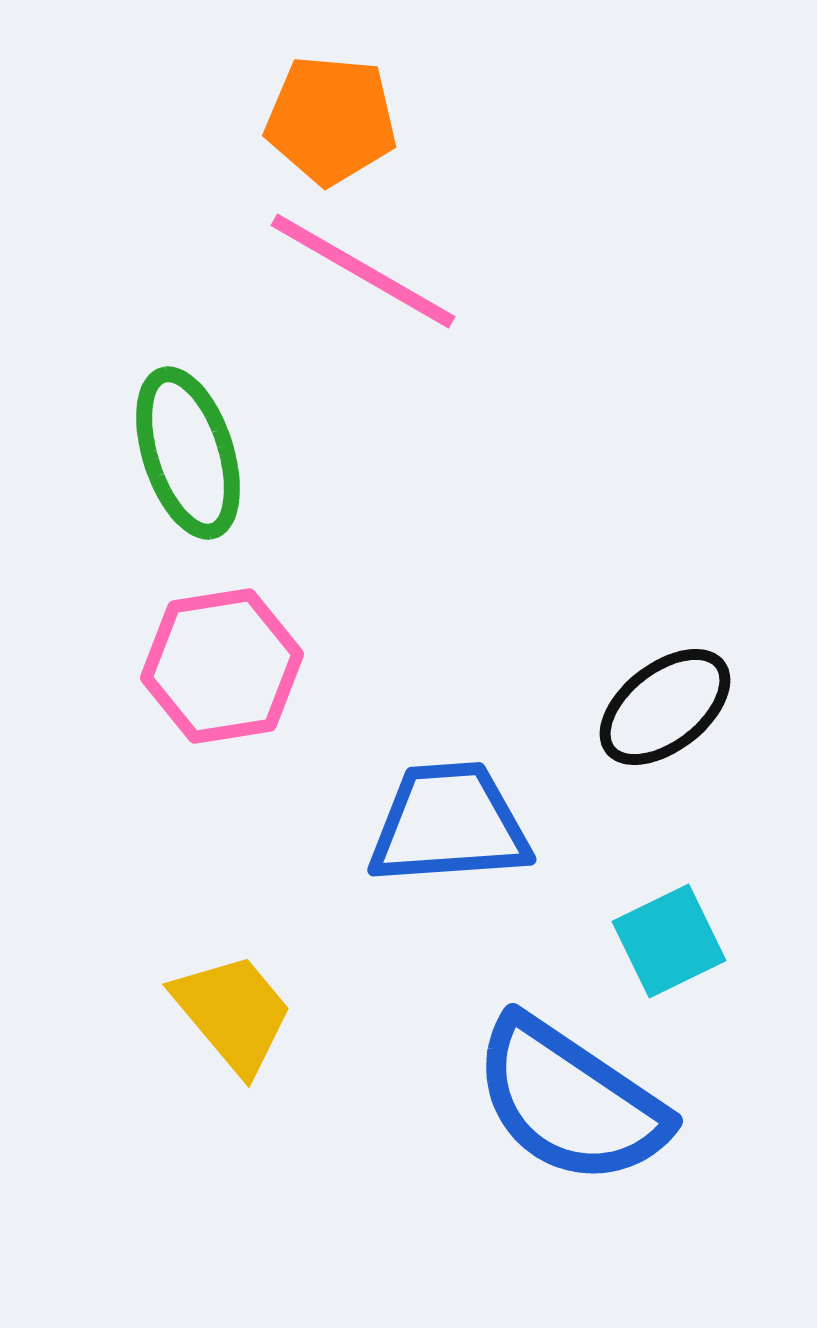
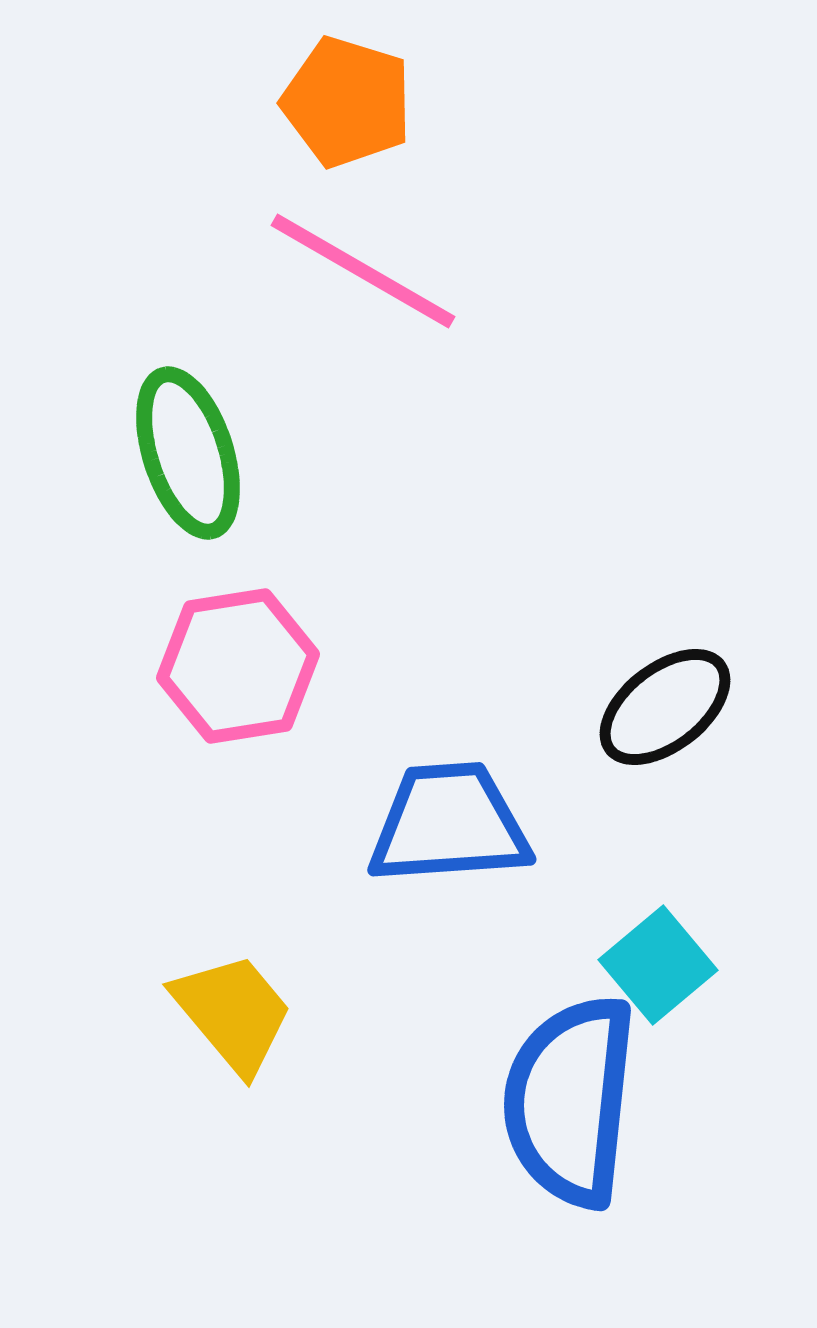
orange pentagon: moved 16 px right, 18 px up; rotated 12 degrees clockwise
pink hexagon: moved 16 px right
cyan square: moved 11 px left, 24 px down; rotated 14 degrees counterclockwise
blue semicircle: rotated 62 degrees clockwise
